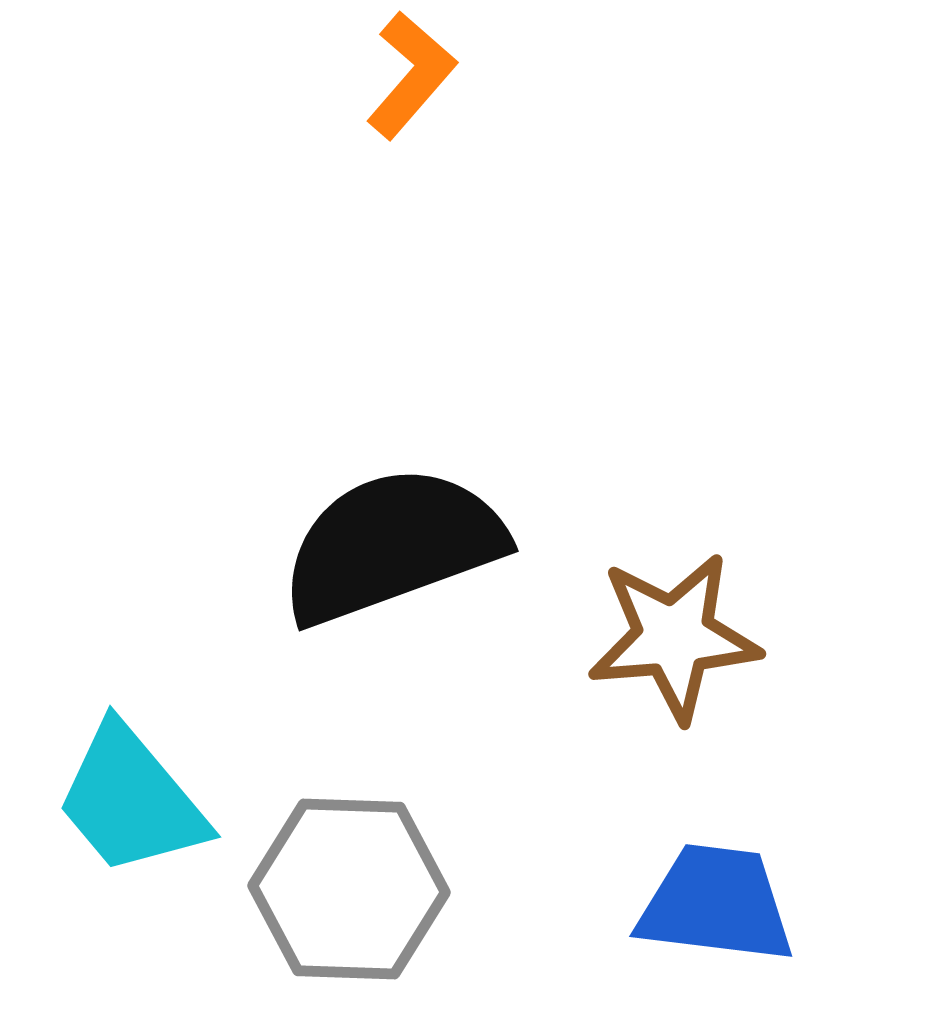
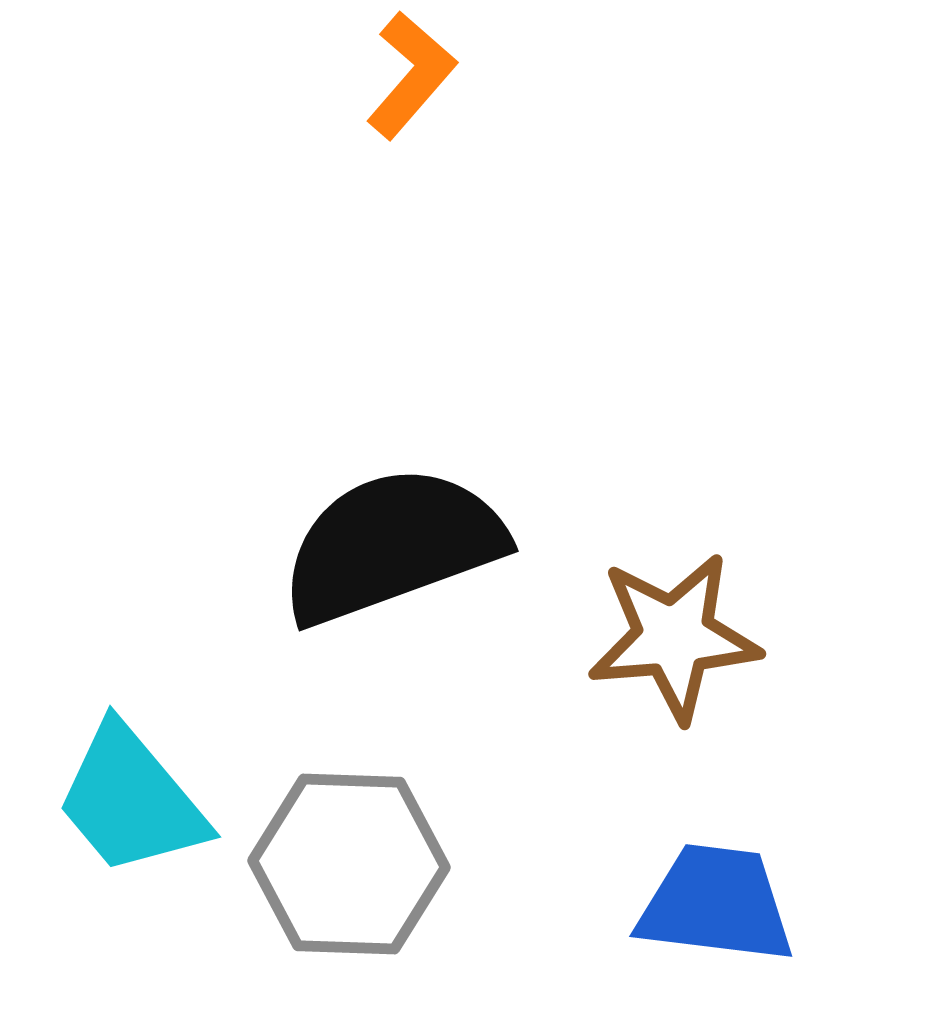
gray hexagon: moved 25 px up
